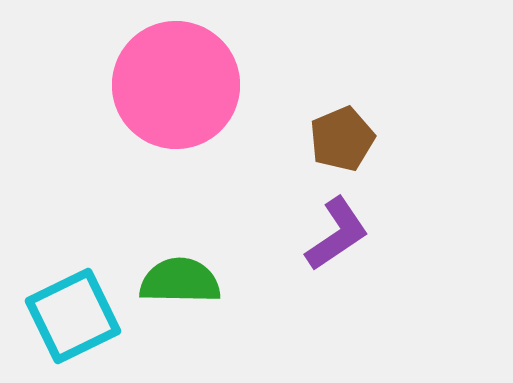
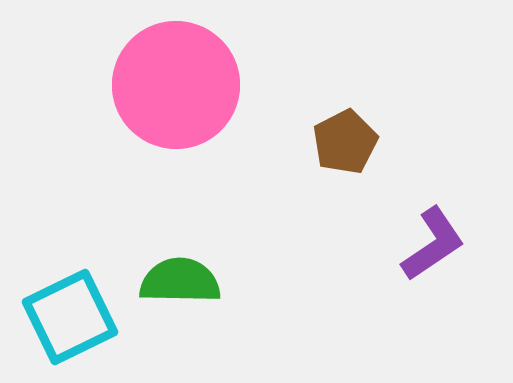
brown pentagon: moved 3 px right, 3 px down; rotated 4 degrees counterclockwise
purple L-shape: moved 96 px right, 10 px down
cyan square: moved 3 px left, 1 px down
